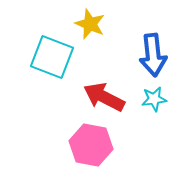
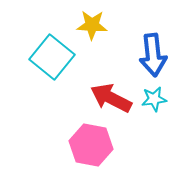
yellow star: moved 2 px right, 1 px down; rotated 20 degrees counterclockwise
cyan square: rotated 18 degrees clockwise
red arrow: moved 7 px right, 1 px down
